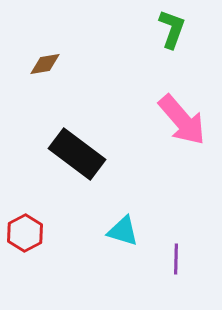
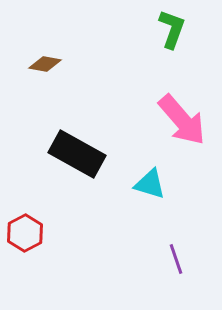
brown diamond: rotated 20 degrees clockwise
black rectangle: rotated 8 degrees counterclockwise
cyan triangle: moved 27 px right, 47 px up
purple line: rotated 20 degrees counterclockwise
